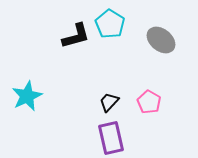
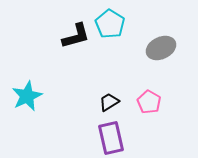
gray ellipse: moved 8 px down; rotated 64 degrees counterclockwise
black trapezoid: rotated 15 degrees clockwise
